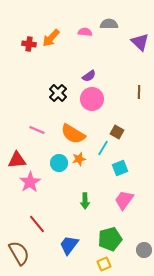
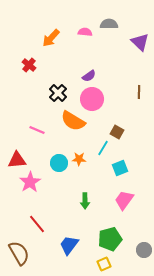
red cross: moved 21 px down; rotated 32 degrees clockwise
orange semicircle: moved 13 px up
orange star: rotated 16 degrees clockwise
